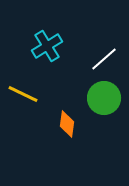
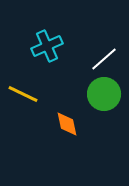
cyan cross: rotated 8 degrees clockwise
green circle: moved 4 px up
orange diamond: rotated 20 degrees counterclockwise
